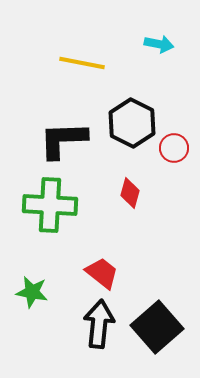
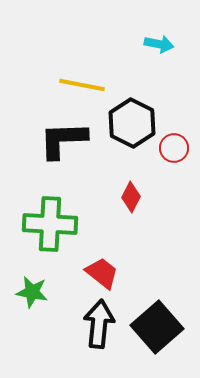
yellow line: moved 22 px down
red diamond: moved 1 px right, 4 px down; rotated 12 degrees clockwise
green cross: moved 19 px down
